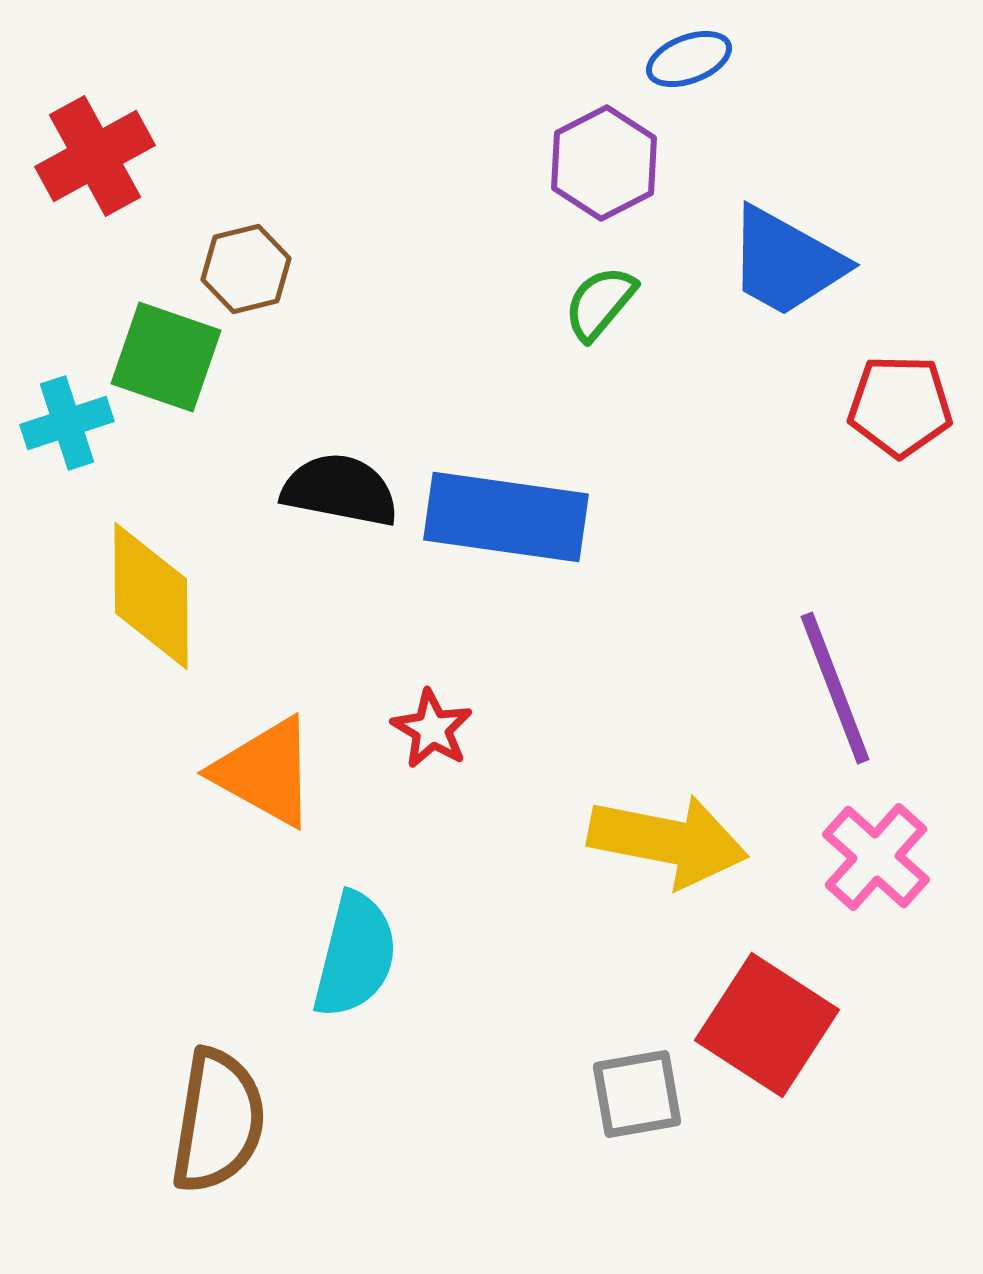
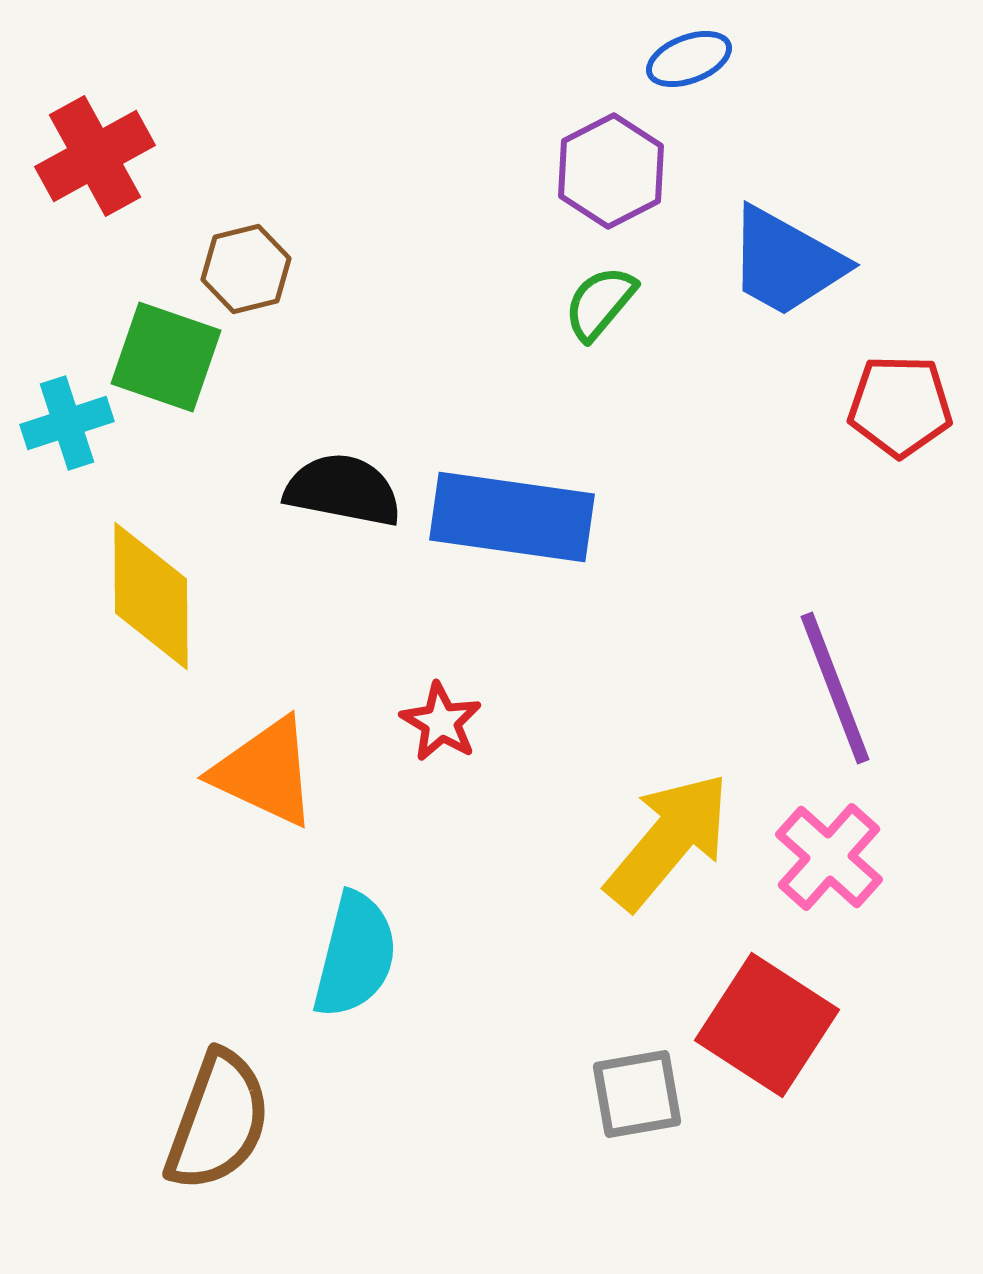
purple hexagon: moved 7 px right, 8 px down
black semicircle: moved 3 px right
blue rectangle: moved 6 px right
red star: moved 9 px right, 7 px up
orange triangle: rotated 4 degrees counterclockwise
yellow arrow: rotated 61 degrees counterclockwise
pink cross: moved 47 px left
brown semicircle: rotated 11 degrees clockwise
